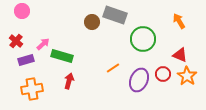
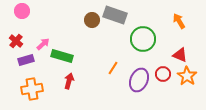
brown circle: moved 2 px up
orange line: rotated 24 degrees counterclockwise
